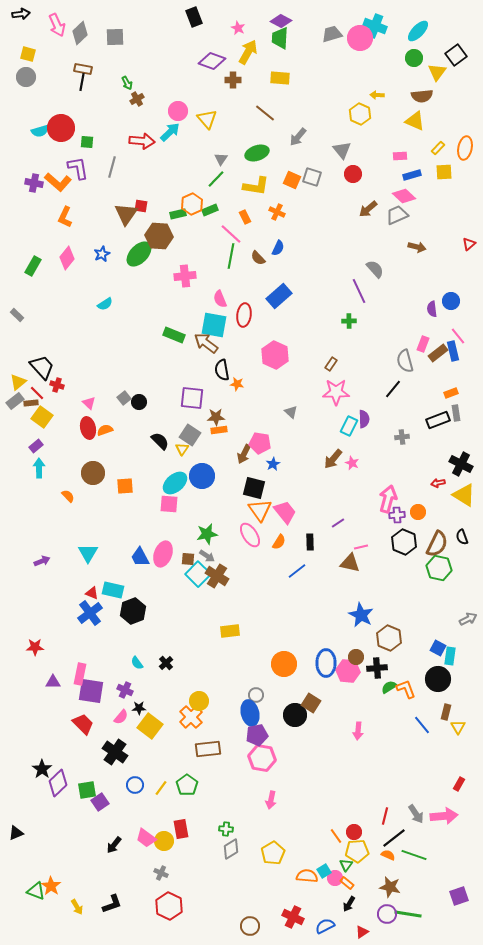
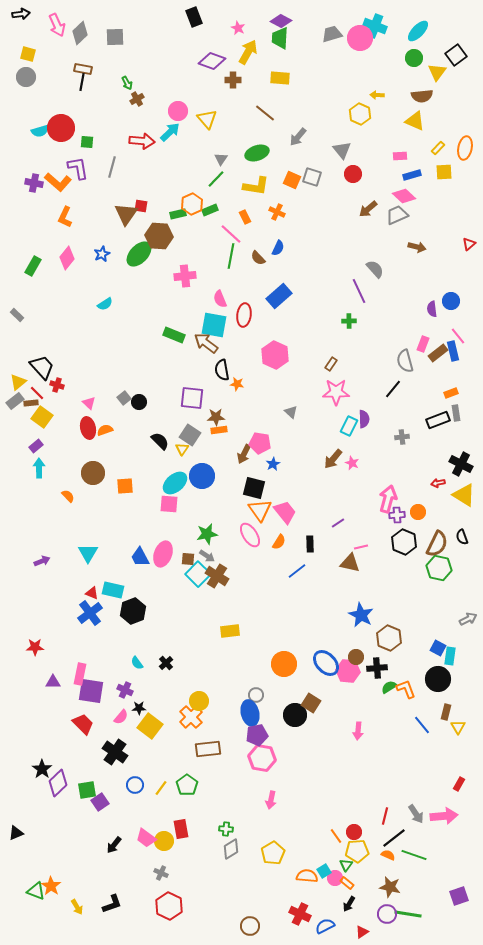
black rectangle at (310, 542): moved 2 px down
blue ellipse at (326, 663): rotated 44 degrees counterclockwise
red cross at (293, 917): moved 7 px right, 3 px up
